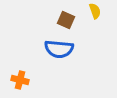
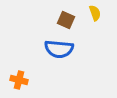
yellow semicircle: moved 2 px down
orange cross: moved 1 px left
